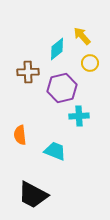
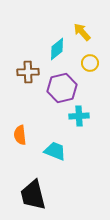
yellow arrow: moved 4 px up
black trapezoid: rotated 48 degrees clockwise
